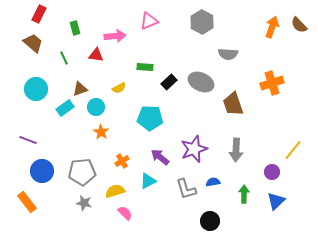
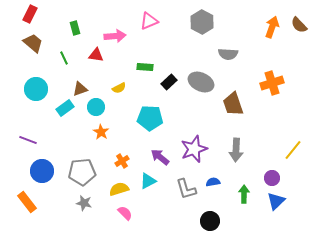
red rectangle at (39, 14): moved 9 px left
purple circle at (272, 172): moved 6 px down
yellow semicircle at (115, 191): moved 4 px right, 2 px up
